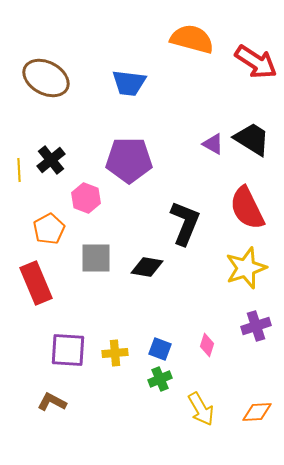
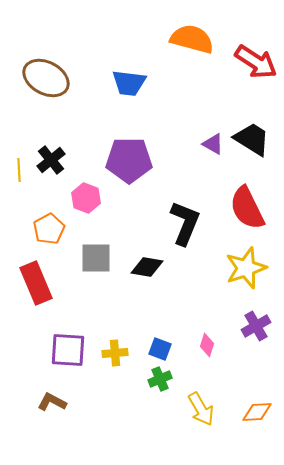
purple cross: rotated 12 degrees counterclockwise
